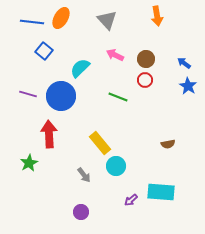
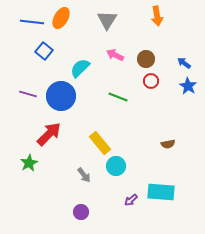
gray triangle: rotated 15 degrees clockwise
red circle: moved 6 px right, 1 px down
red arrow: rotated 48 degrees clockwise
